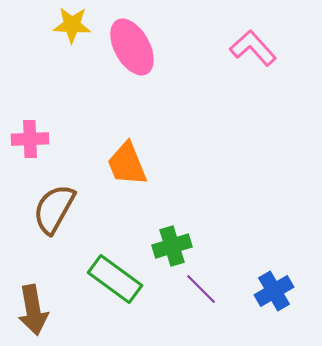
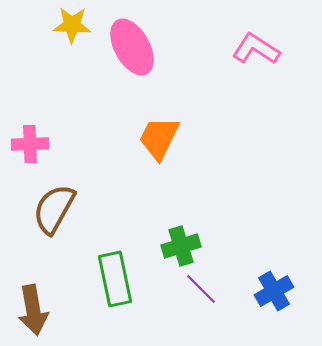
pink L-shape: moved 3 px right, 1 px down; rotated 15 degrees counterclockwise
pink cross: moved 5 px down
orange trapezoid: moved 32 px right, 26 px up; rotated 48 degrees clockwise
green cross: moved 9 px right
green rectangle: rotated 42 degrees clockwise
